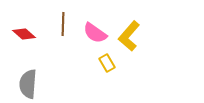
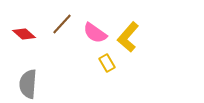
brown line: moved 1 px left; rotated 40 degrees clockwise
yellow L-shape: moved 1 px left, 1 px down
